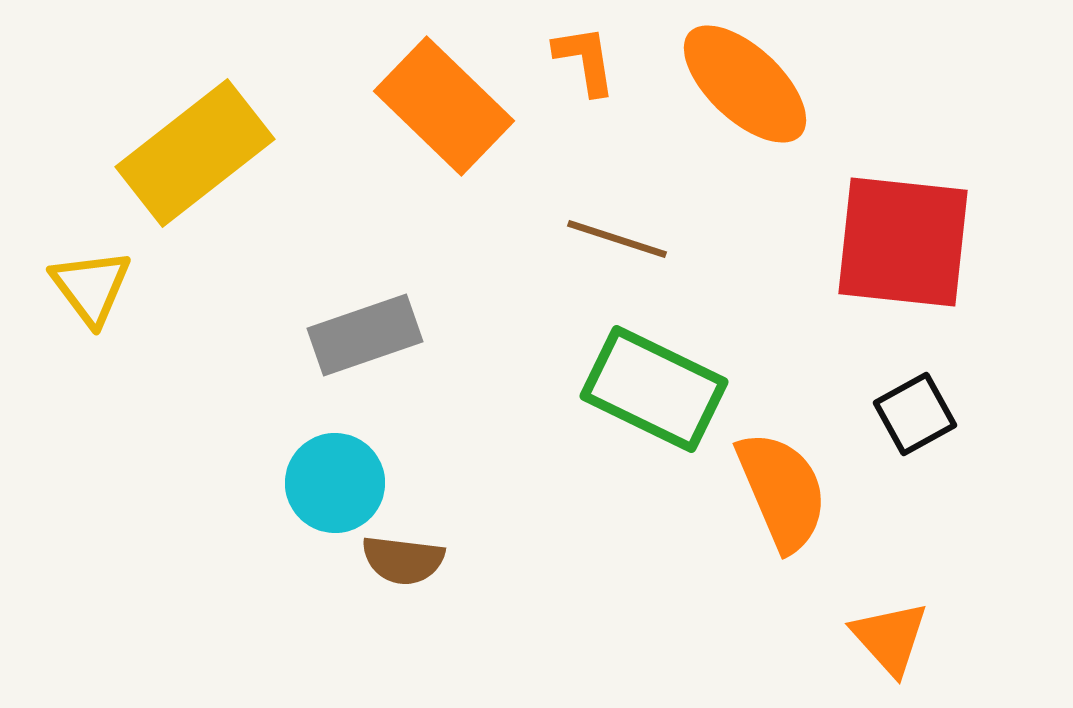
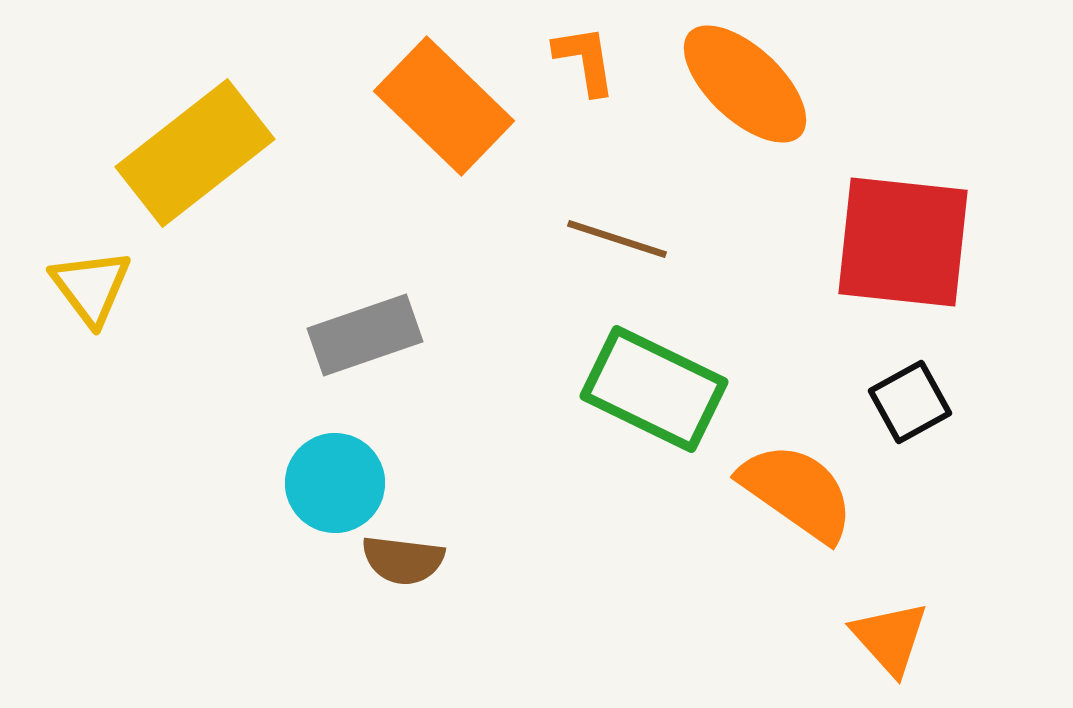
black square: moved 5 px left, 12 px up
orange semicircle: moved 15 px right, 1 px down; rotated 32 degrees counterclockwise
